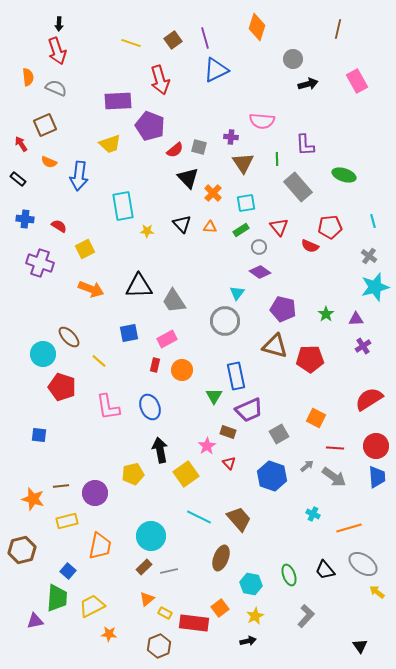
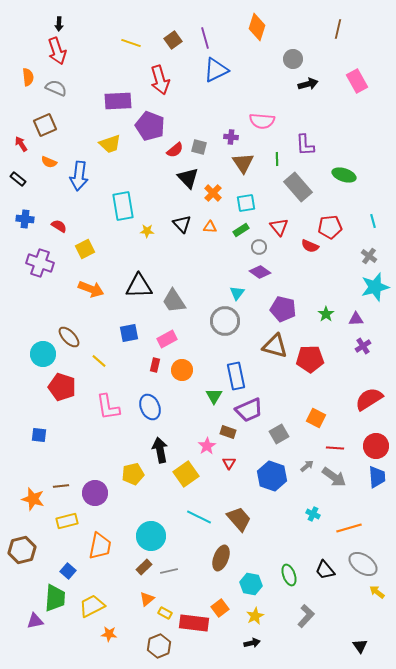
red triangle at (229, 463): rotated 16 degrees clockwise
green trapezoid at (57, 598): moved 2 px left
black arrow at (248, 641): moved 4 px right, 2 px down
